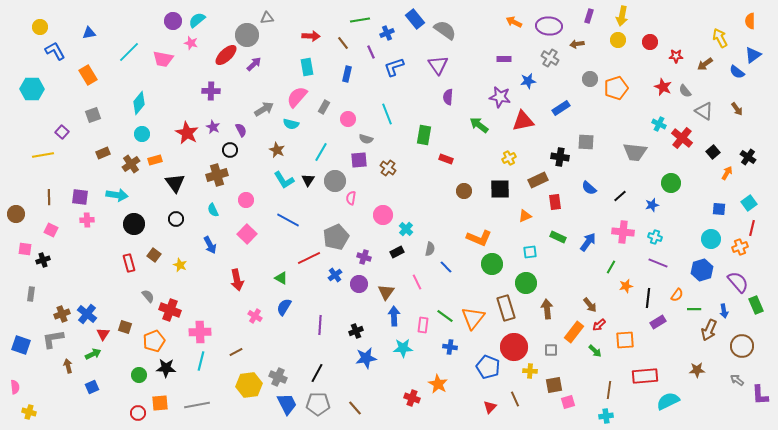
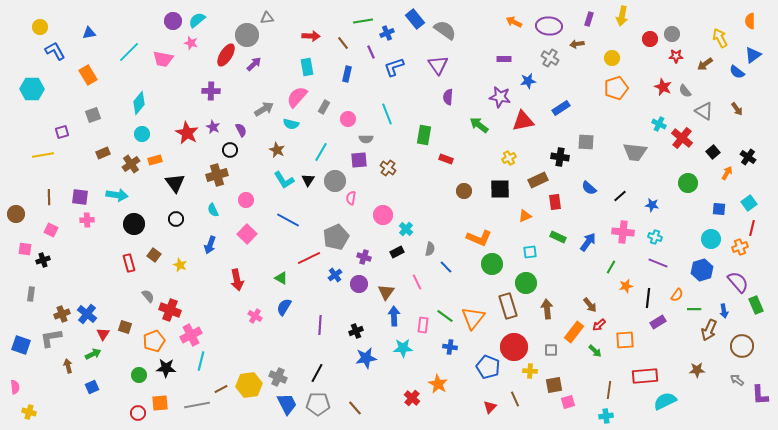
purple rectangle at (589, 16): moved 3 px down
green line at (360, 20): moved 3 px right, 1 px down
yellow circle at (618, 40): moved 6 px left, 18 px down
red circle at (650, 42): moved 3 px up
red ellipse at (226, 55): rotated 15 degrees counterclockwise
gray circle at (590, 79): moved 82 px right, 45 px up
purple square at (62, 132): rotated 32 degrees clockwise
gray semicircle at (366, 139): rotated 16 degrees counterclockwise
green circle at (671, 183): moved 17 px right
blue star at (652, 205): rotated 24 degrees clockwise
blue arrow at (210, 245): rotated 48 degrees clockwise
brown rectangle at (506, 308): moved 2 px right, 2 px up
pink cross at (200, 332): moved 9 px left, 3 px down; rotated 25 degrees counterclockwise
gray L-shape at (53, 339): moved 2 px left, 1 px up
brown line at (236, 352): moved 15 px left, 37 px down
red cross at (412, 398): rotated 21 degrees clockwise
cyan semicircle at (668, 401): moved 3 px left
